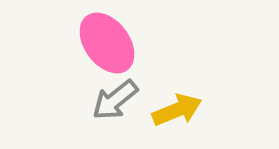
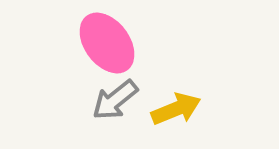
yellow arrow: moved 1 px left, 1 px up
